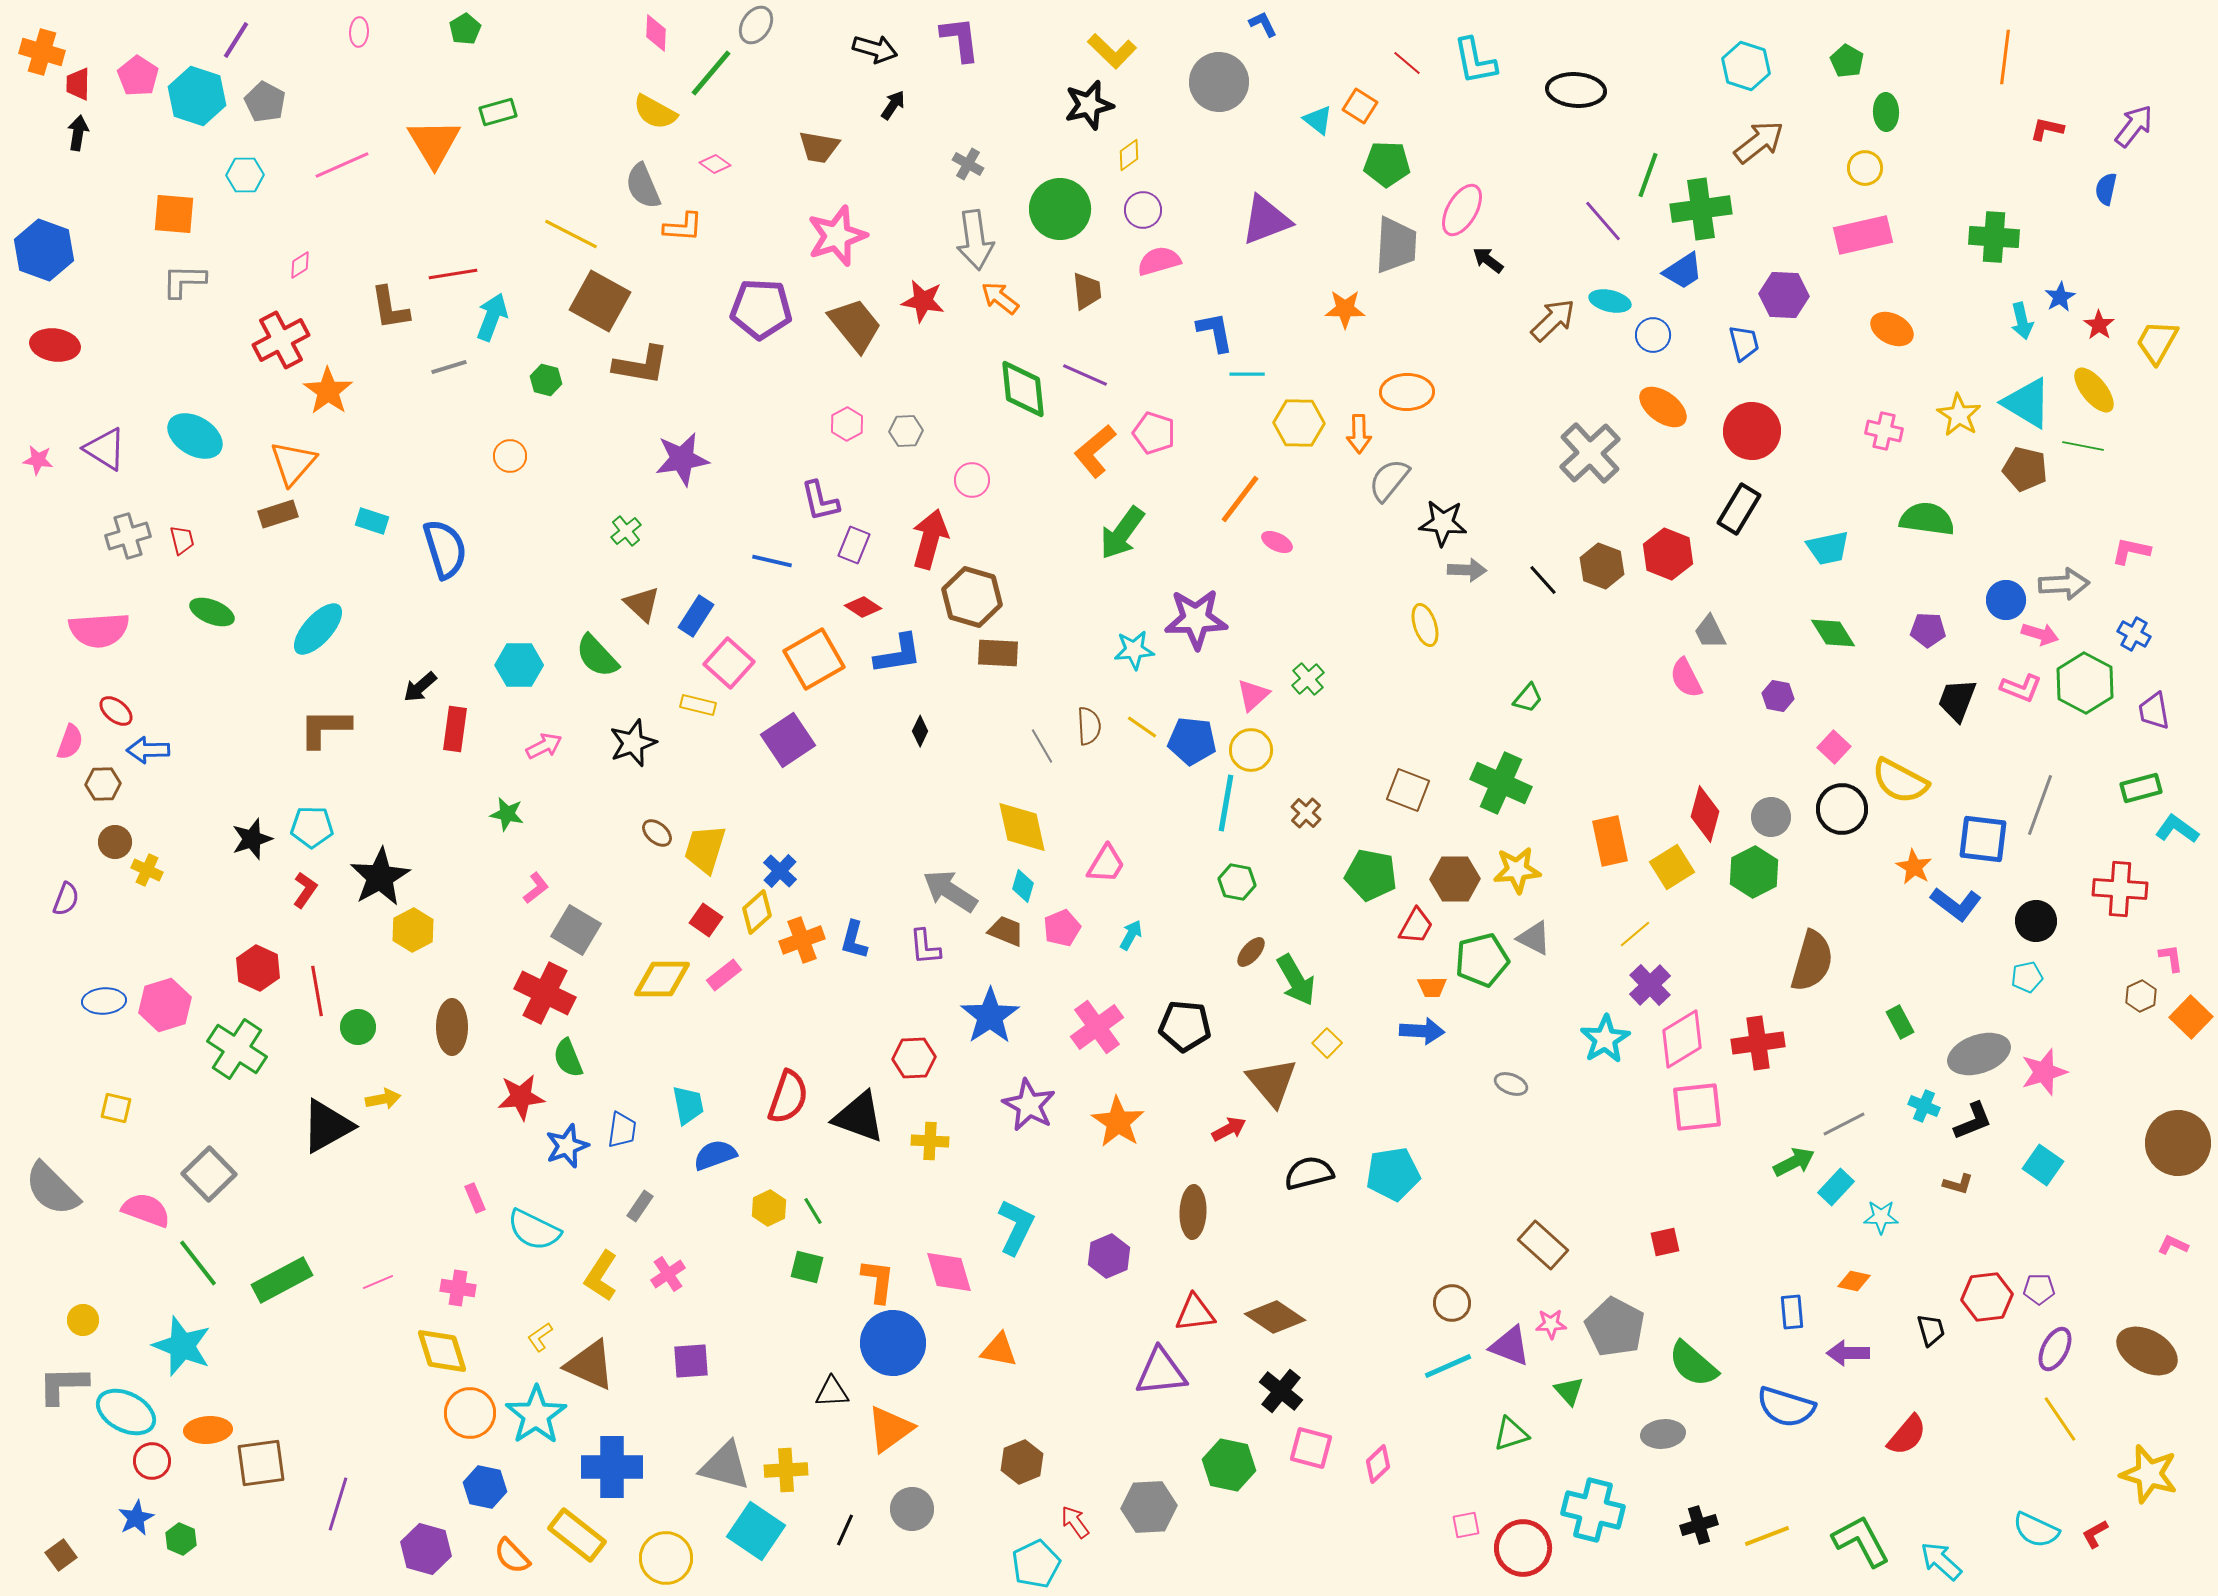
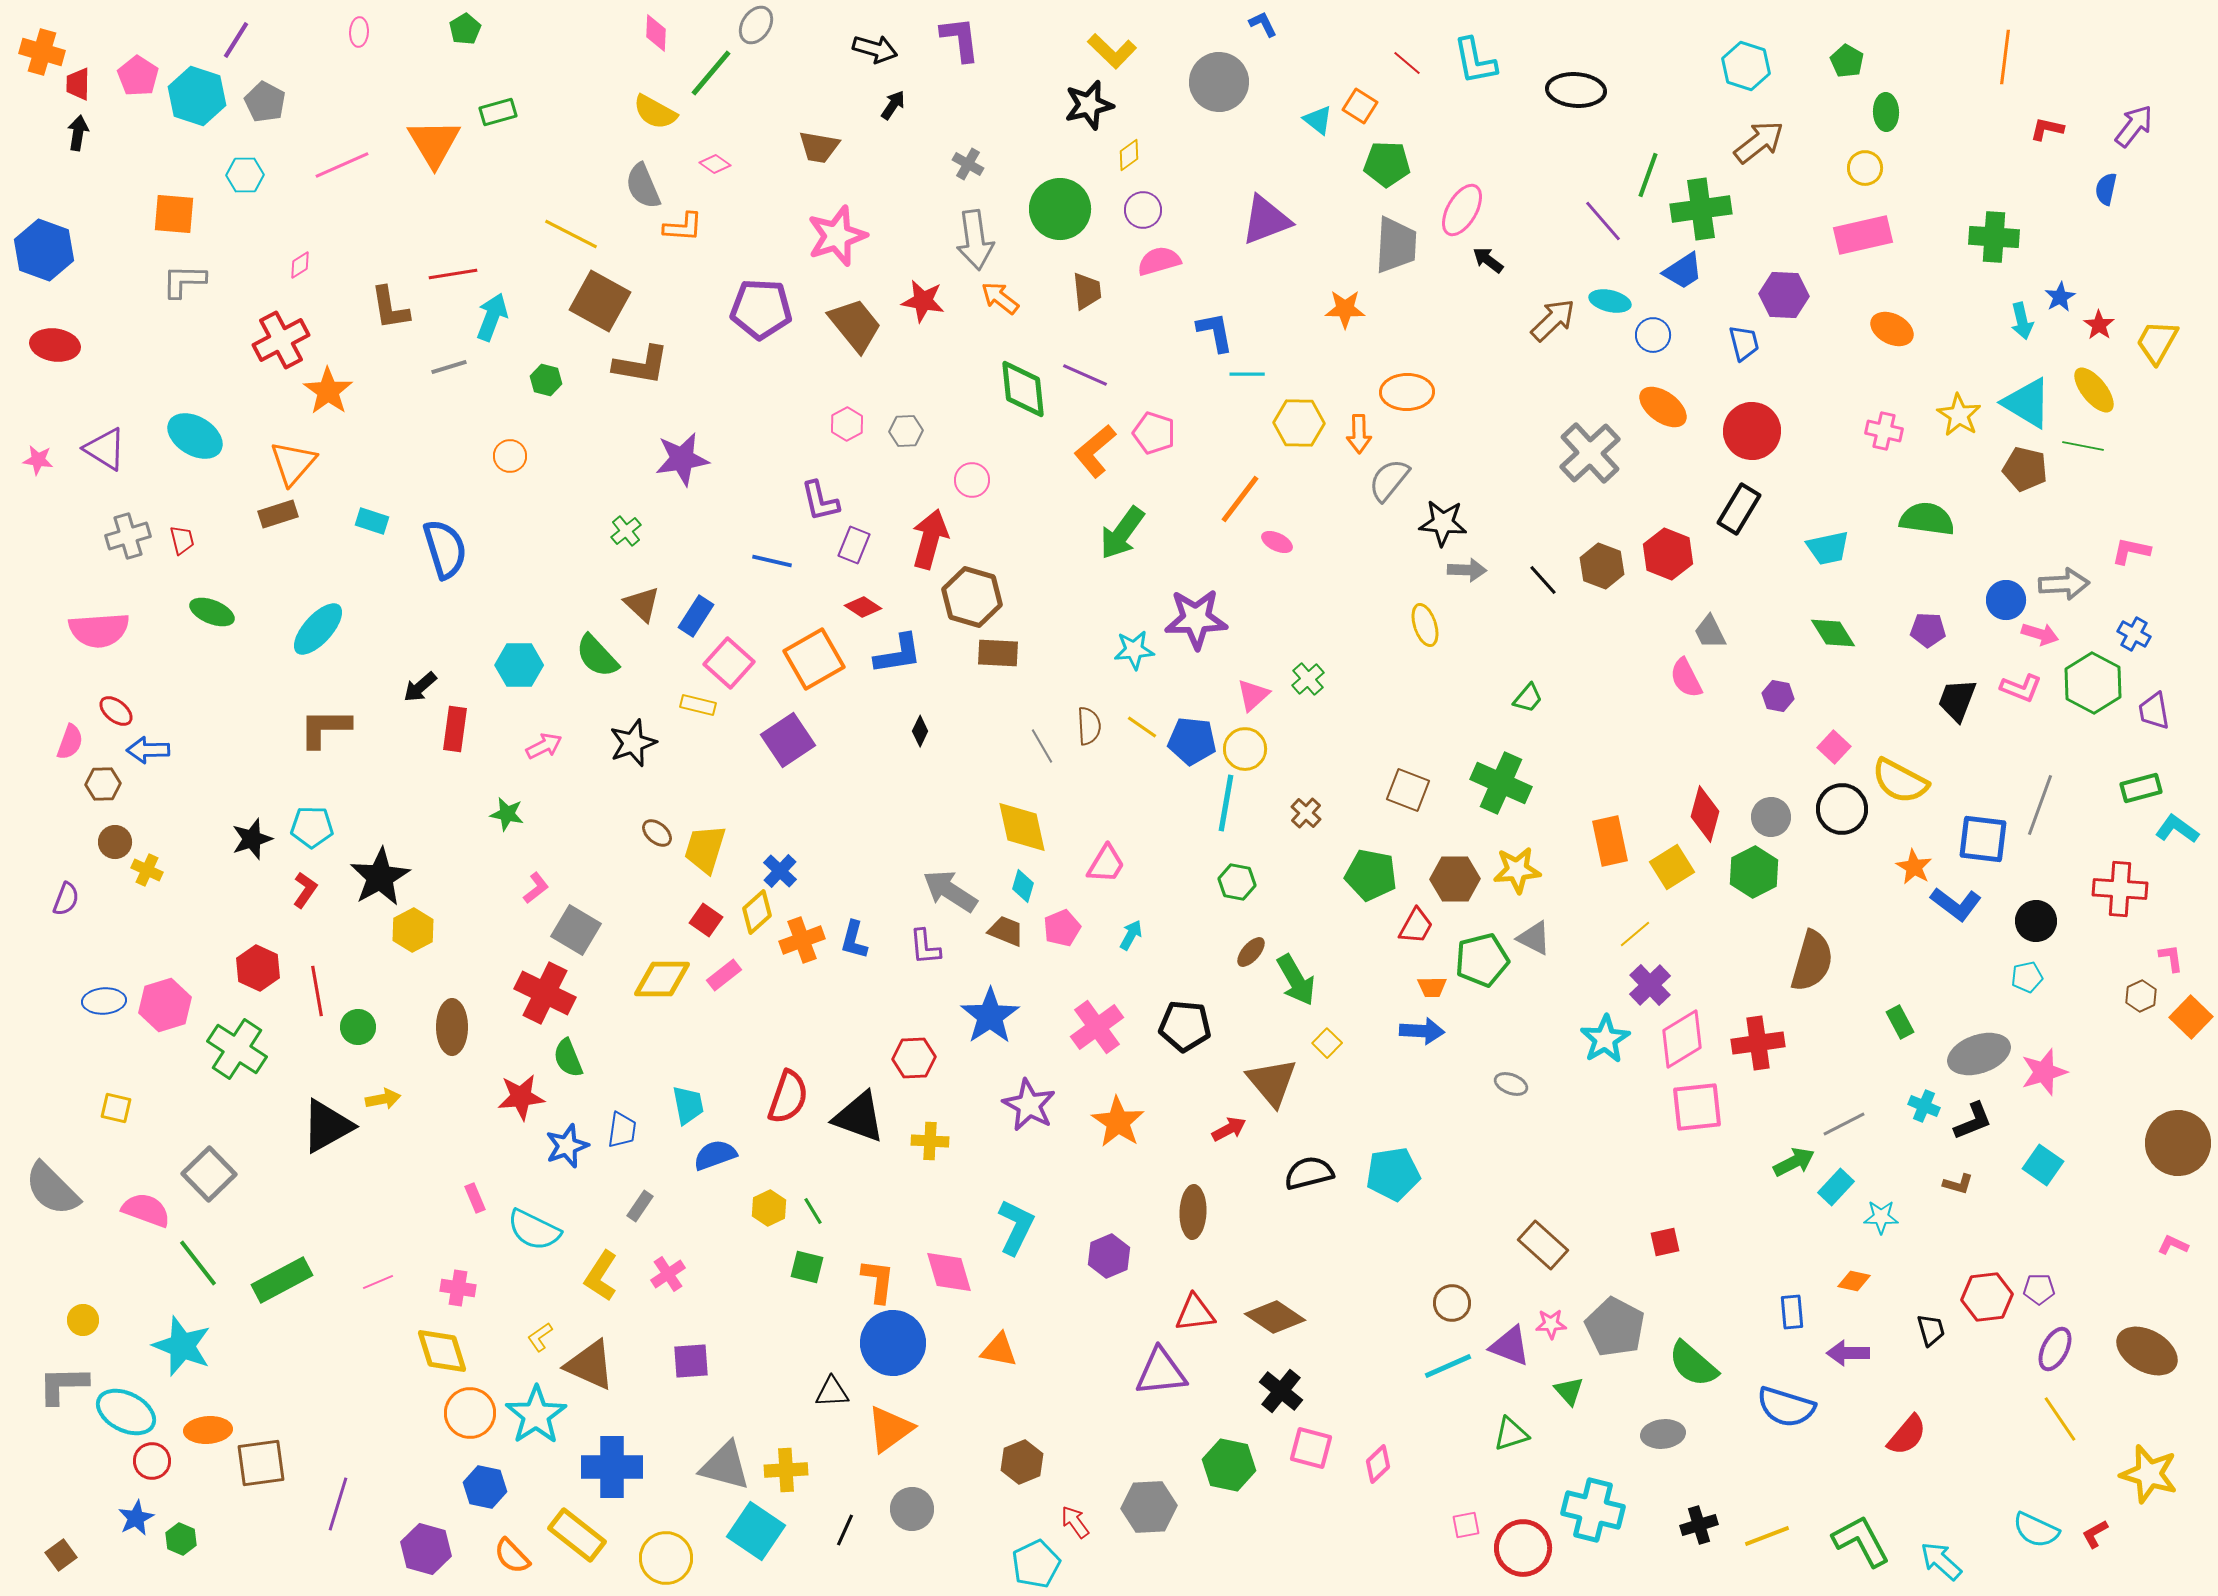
green hexagon at (2085, 683): moved 8 px right
yellow circle at (1251, 750): moved 6 px left, 1 px up
